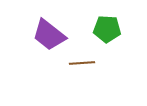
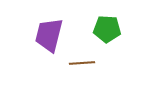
purple trapezoid: rotated 66 degrees clockwise
